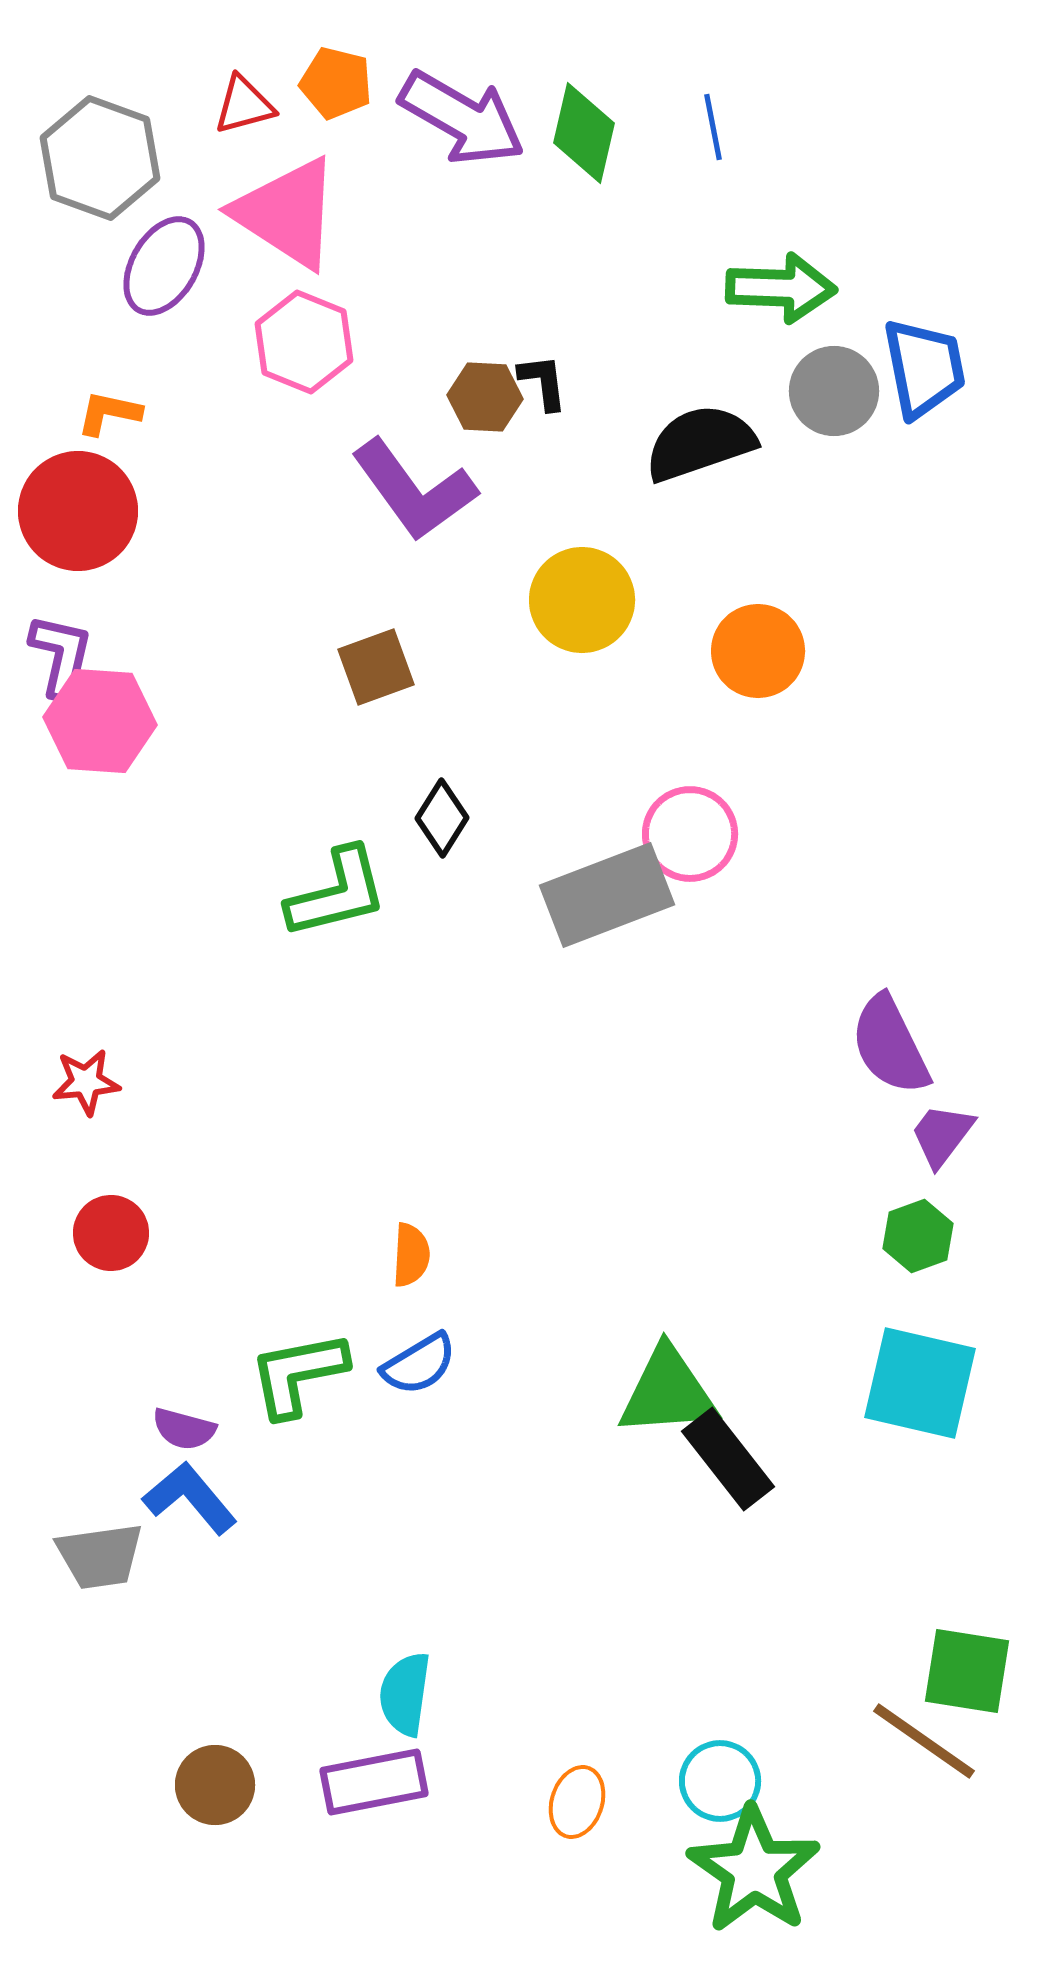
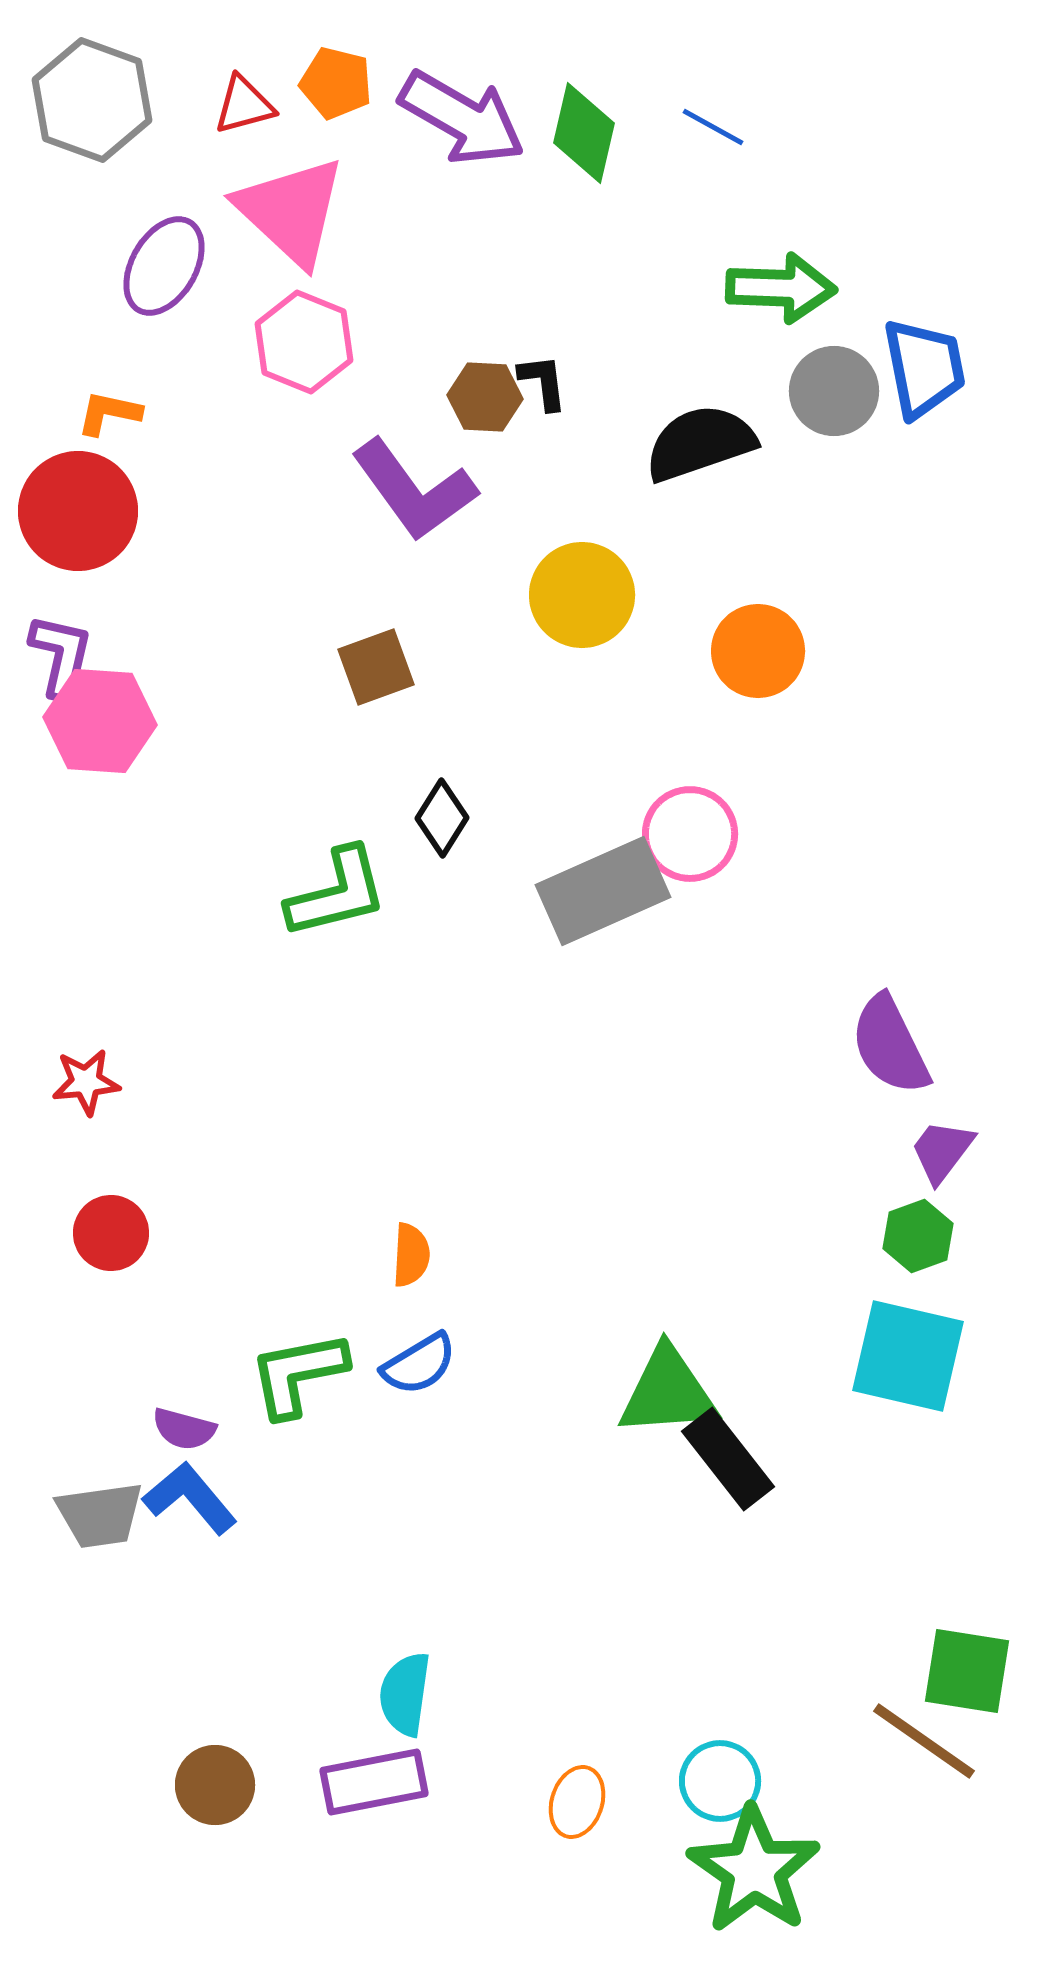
blue line at (713, 127): rotated 50 degrees counterclockwise
gray hexagon at (100, 158): moved 8 px left, 58 px up
pink triangle at (287, 213): moved 4 px right, 2 px up; rotated 10 degrees clockwise
yellow circle at (582, 600): moved 5 px up
gray rectangle at (607, 895): moved 4 px left, 4 px up; rotated 3 degrees counterclockwise
purple trapezoid at (942, 1135): moved 16 px down
cyan square at (920, 1383): moved 12 px left, 27 px up
gray trapezoid at (100, 1556): moved 41 px up
